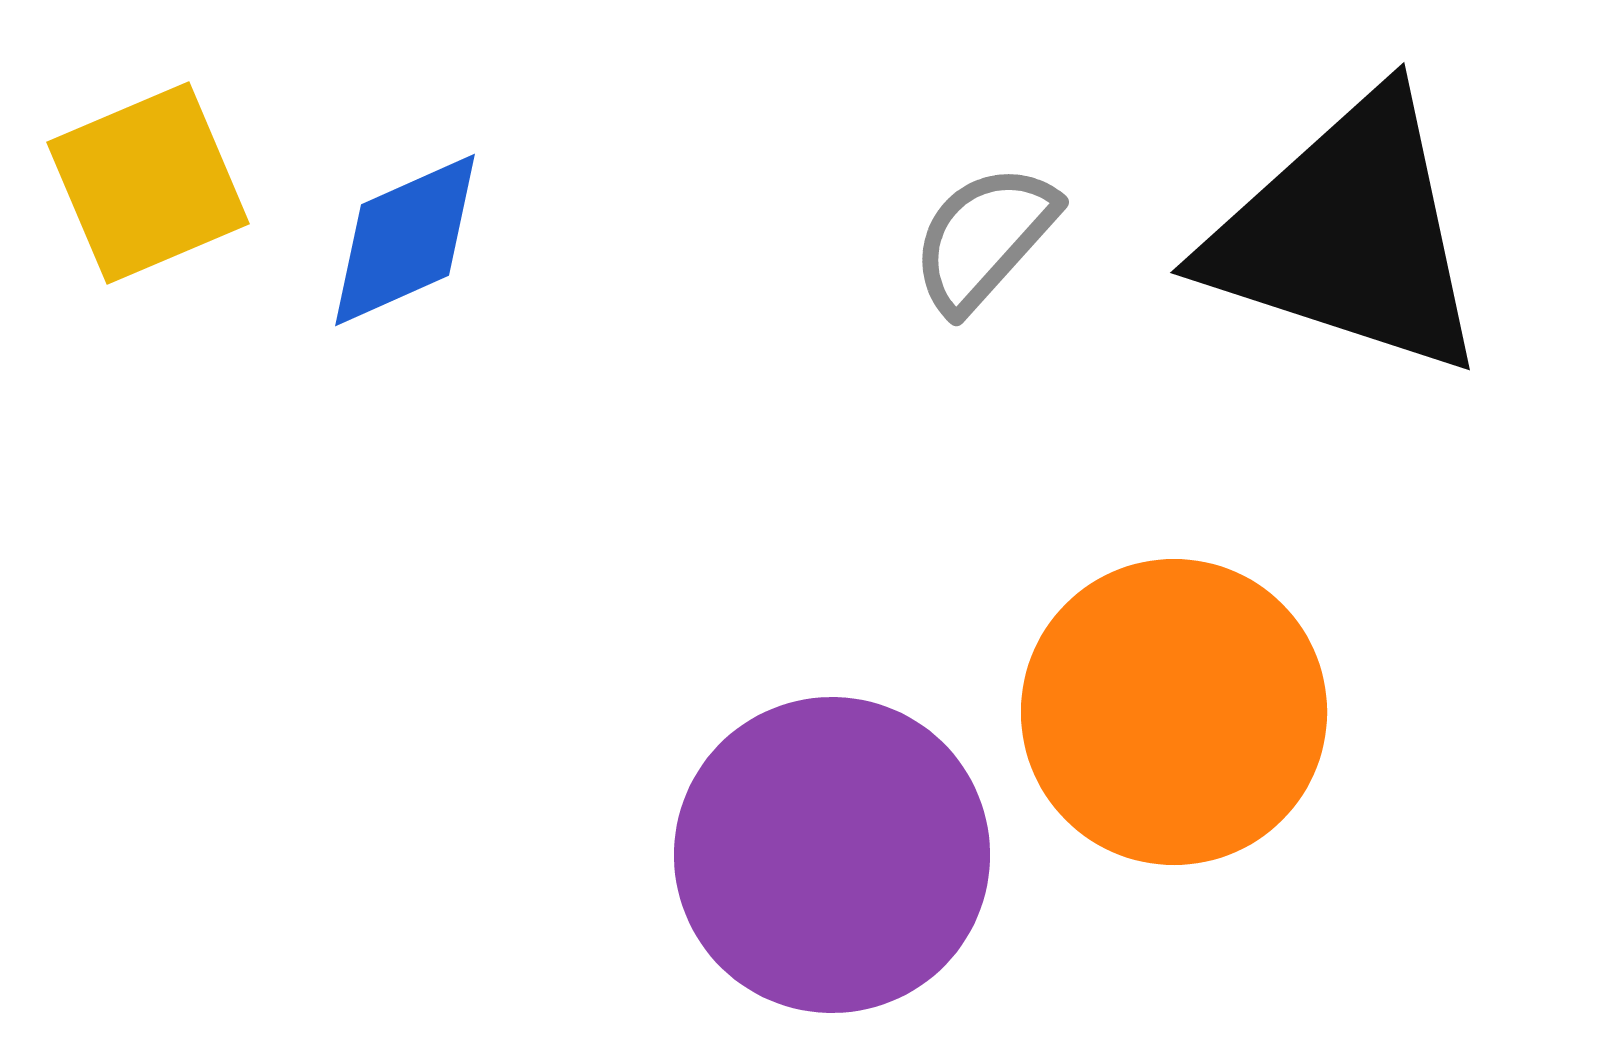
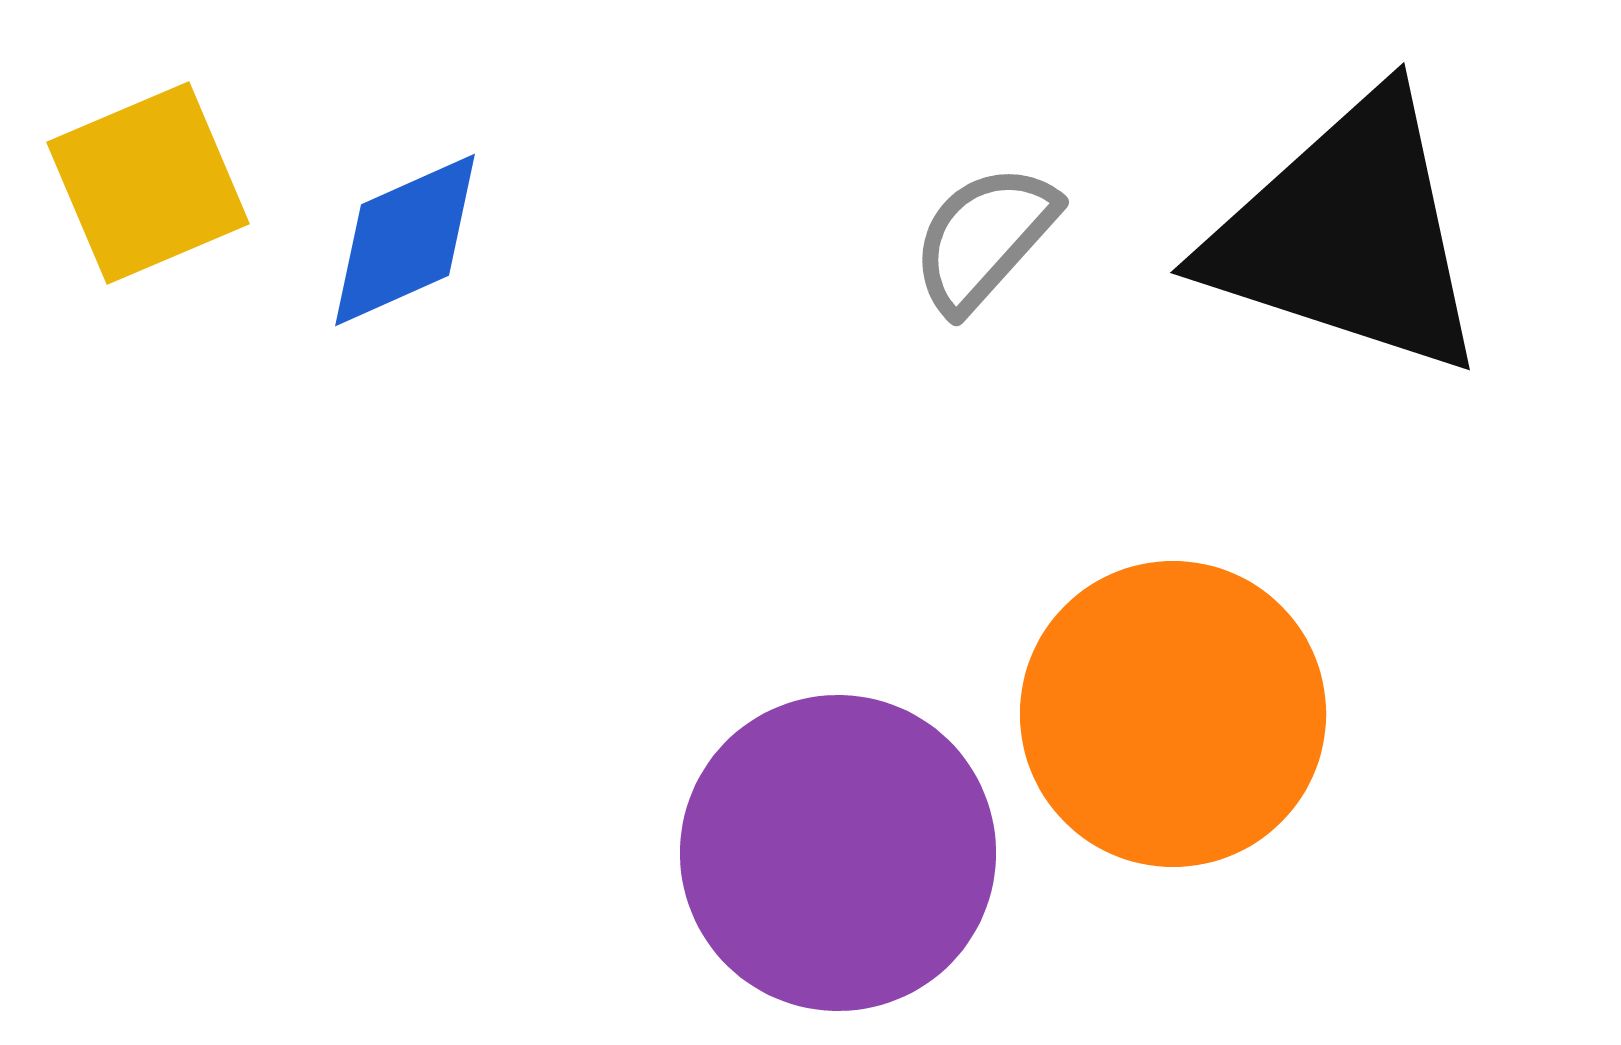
orange circle: moved 1 px left, 2 px down
purple circle: moved 6 px right, 2 px up
